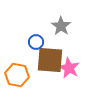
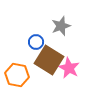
gray star: rotated 18 degrees clockwise
brown square: moved 1 px left; rotated 28 degrees clockwise
